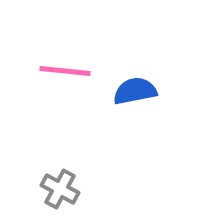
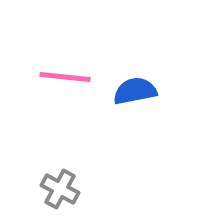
pink line: moved 6 px down
